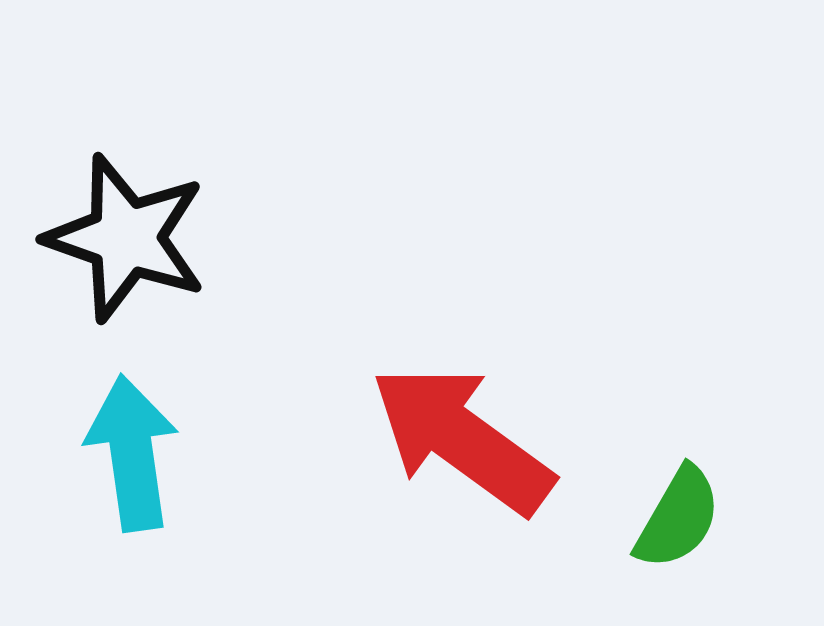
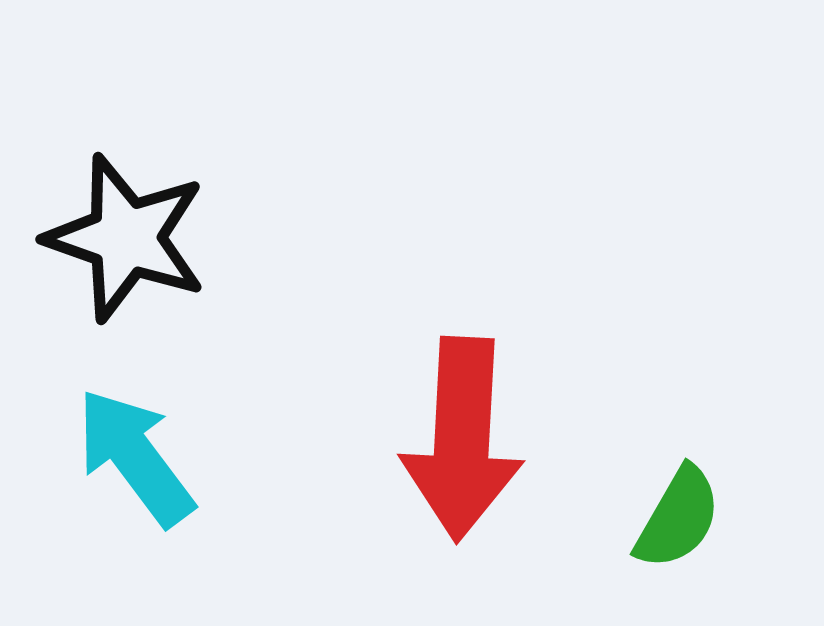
red arrow: rotated 123 degrees counterclockwise
cyan arrow: moved 3 px right, 4 px down; rotated 29 degrees counterclockwise
